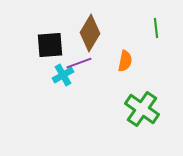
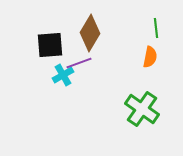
orange semicircle: moved 25 px right, 4 px up
